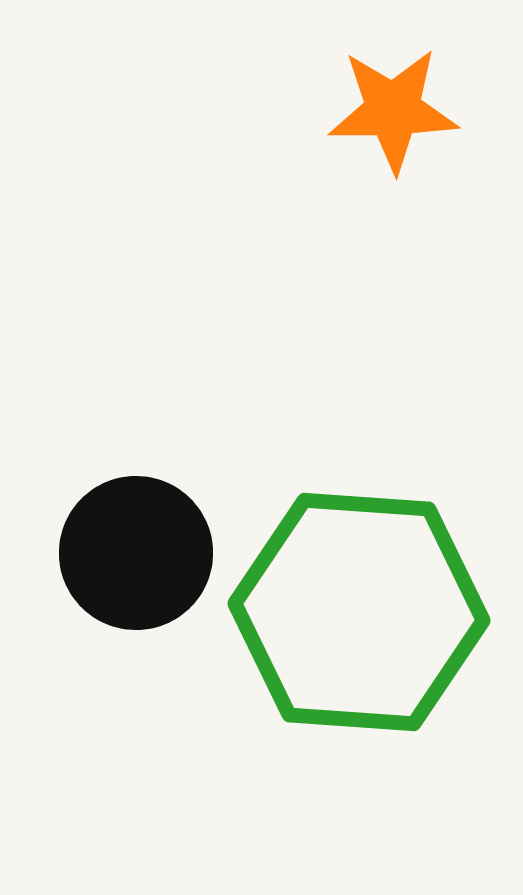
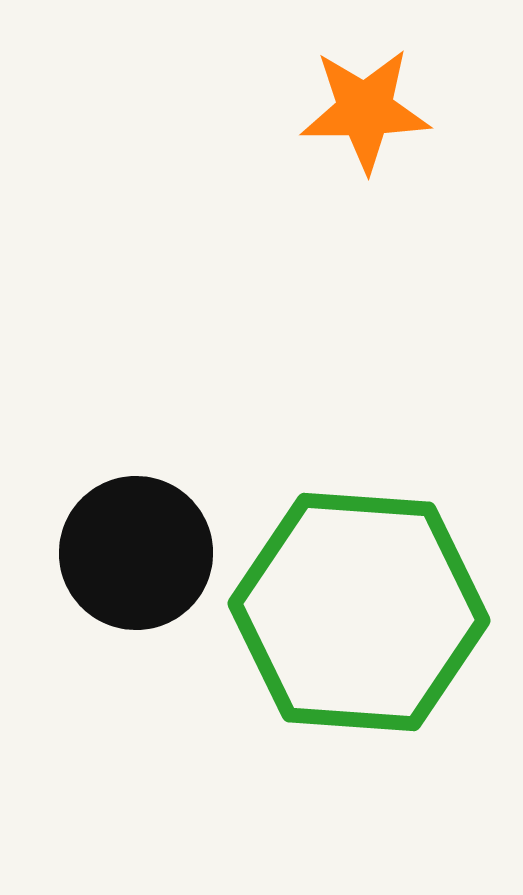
orange star: moved 28 px left
